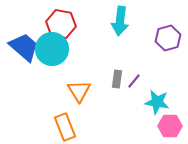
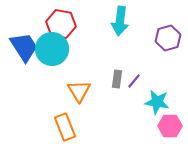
blue trapezoid: rotated 16 degrees clockwise
